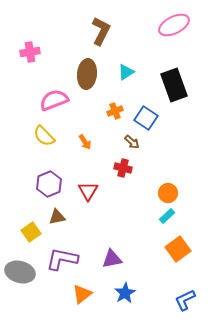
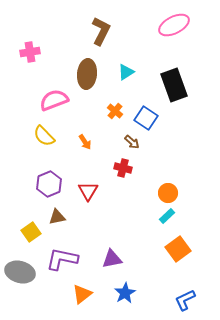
orange cross: rotated 28 degrees counterclockwise
